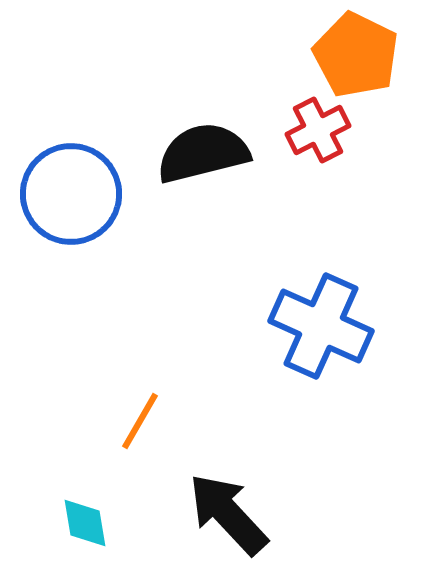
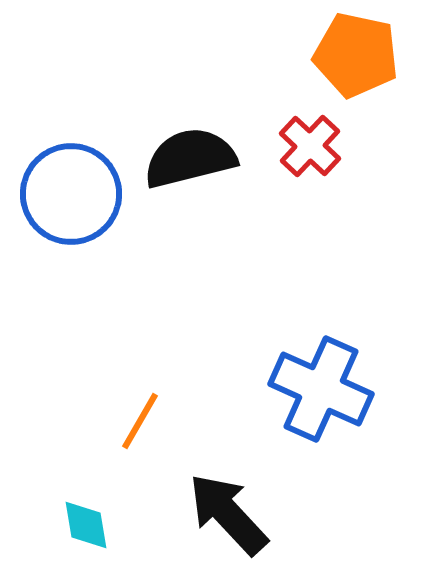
orange pentagon: rotated 14 degrees counterclockwise
red cross: moved 8 px left, 16 px down; rotated 20 degrees counterclockwise
black semicircle: moved 13 px left, 5 px down
blue cross: moved 63 px down
cyan diamond: moved 1 px right, 2 px down
